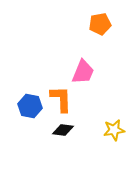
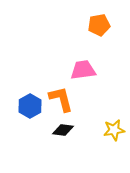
orange pentagon: moved 1 px left, 1 px down
pink trapezoid: moved 2 px up; rotated 120 degrees counterclockwise
orange L-shape: rotated 12 degrees counterclockwise
blue hexagon: rotated 20 degrees clockwise
